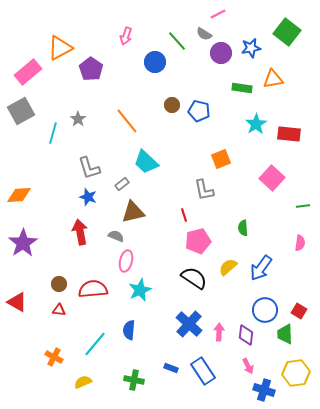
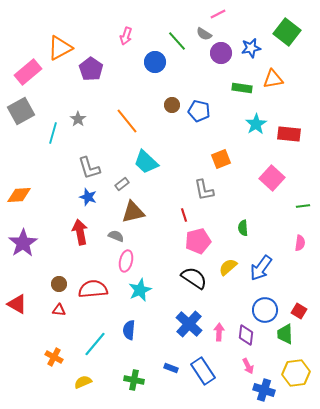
red triangle at (17, 302): moved 2 px down
